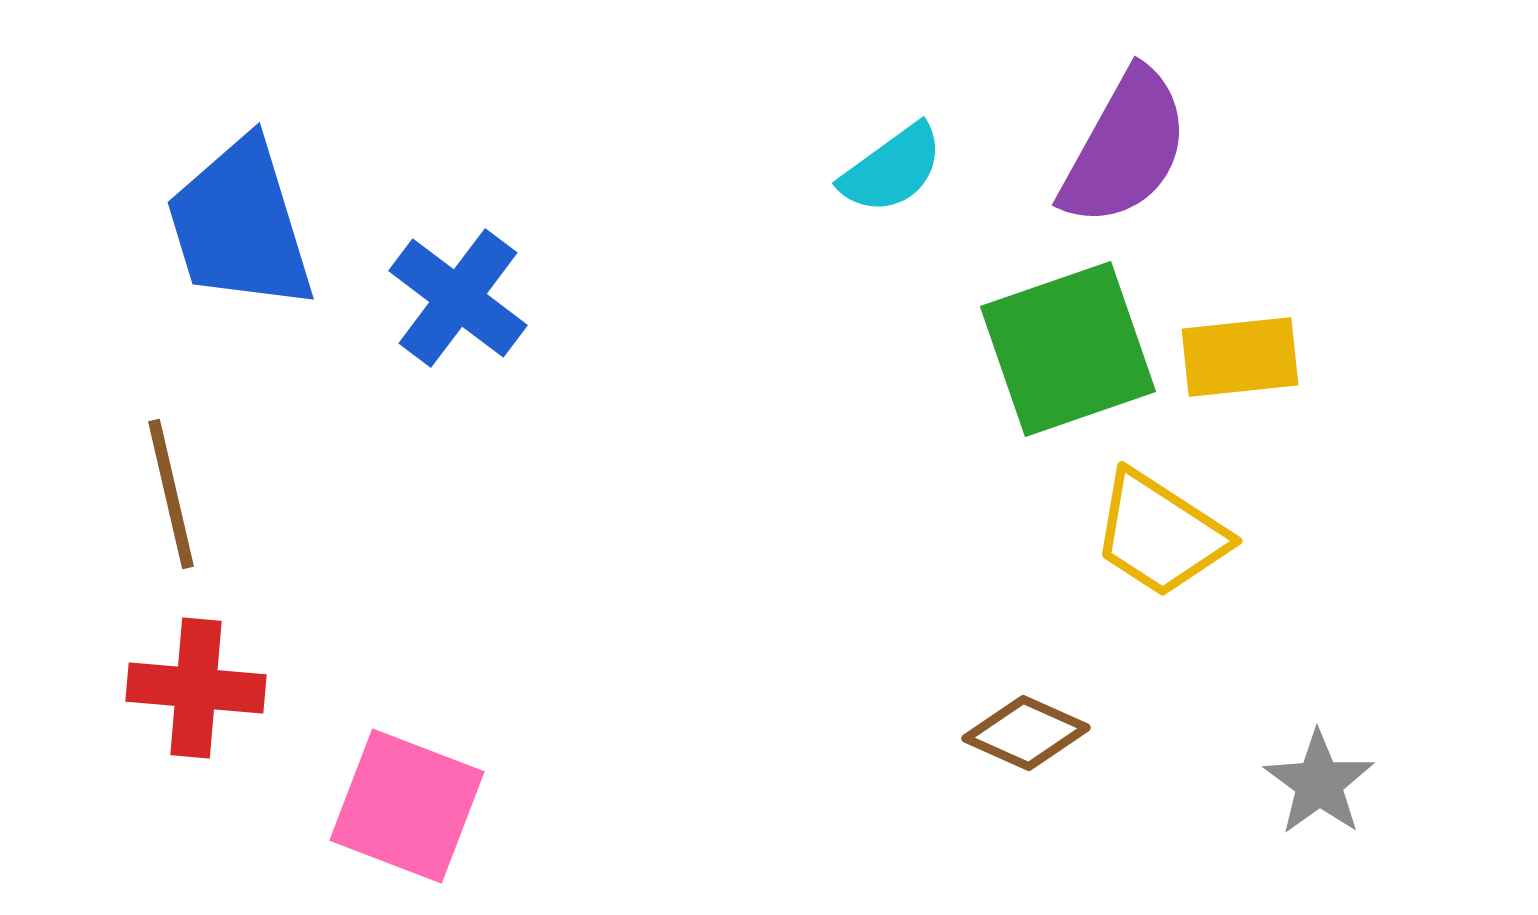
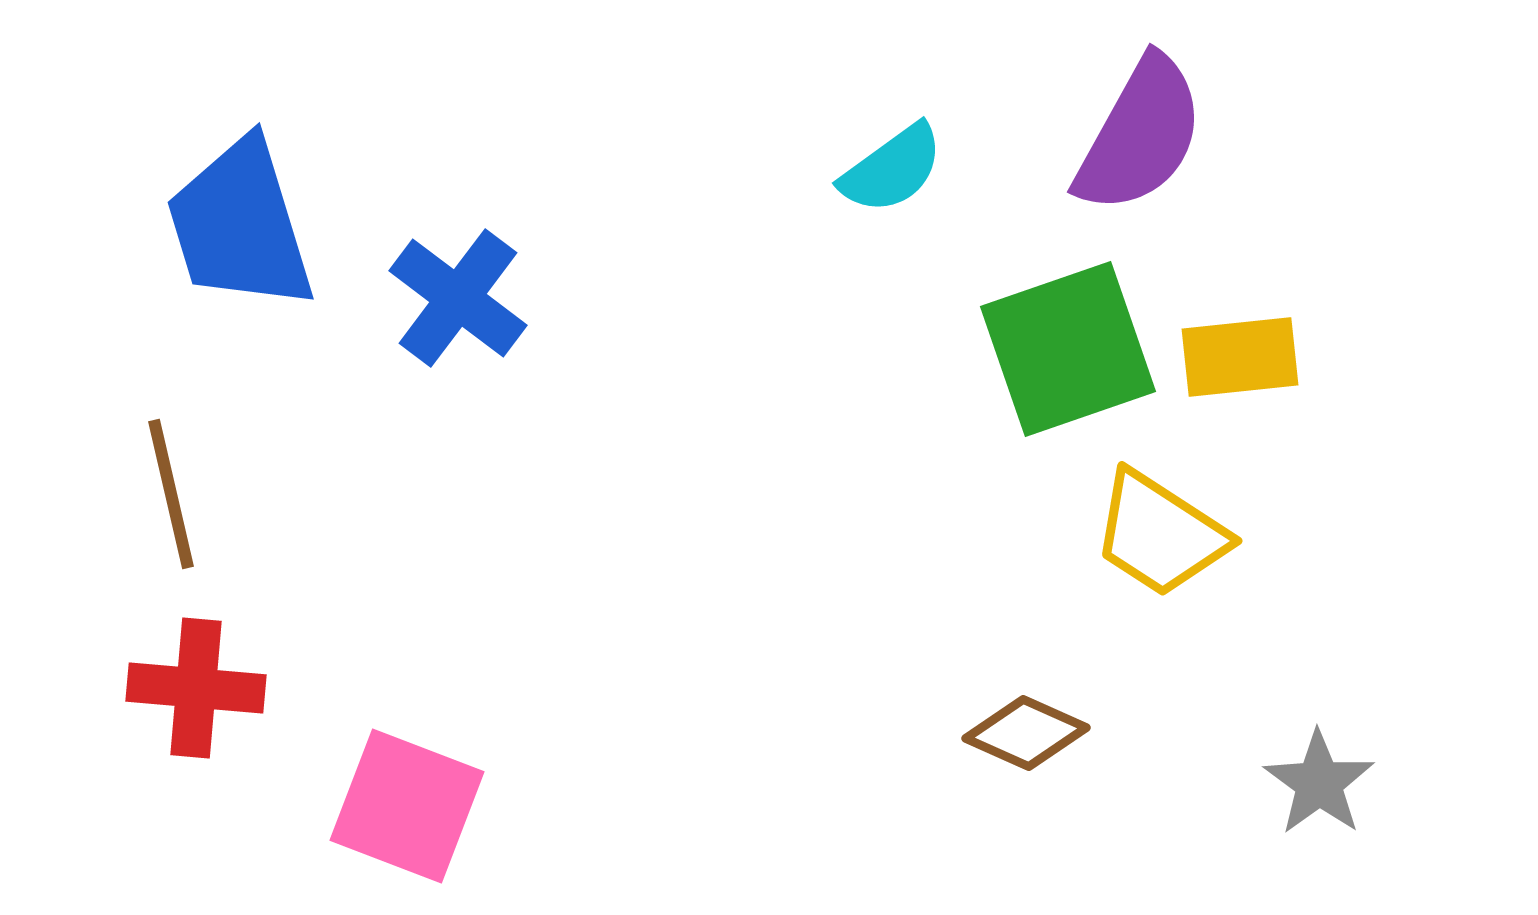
purple semicircle: moved 15 px right, 13 px up
